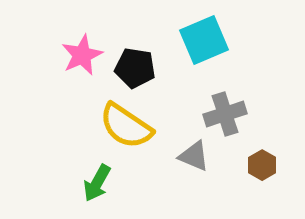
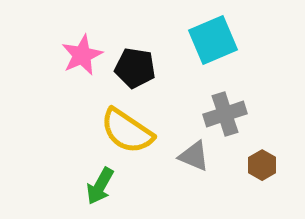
cyan square: moved 9 px right
yellow semicircle: moved 1 px right, 5 px down
green arrow: moved 3 px right, 3 px down
